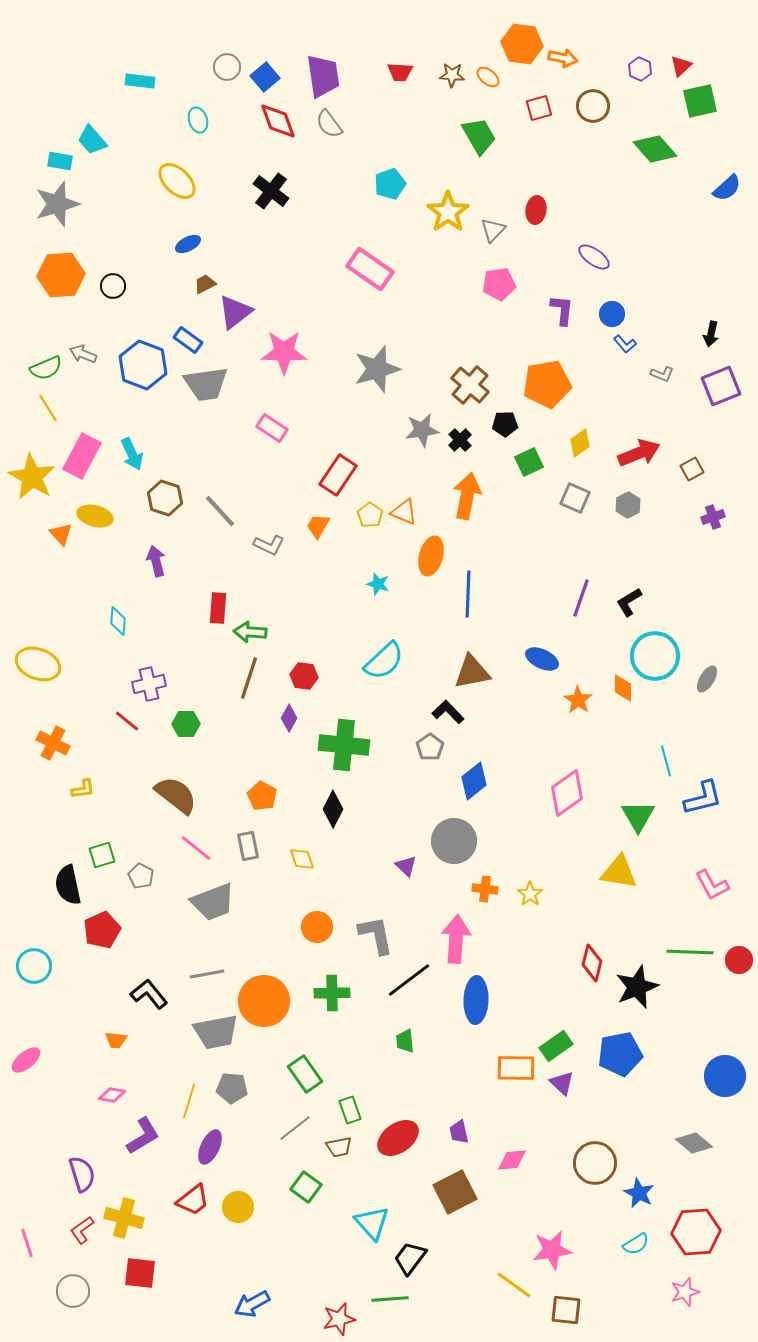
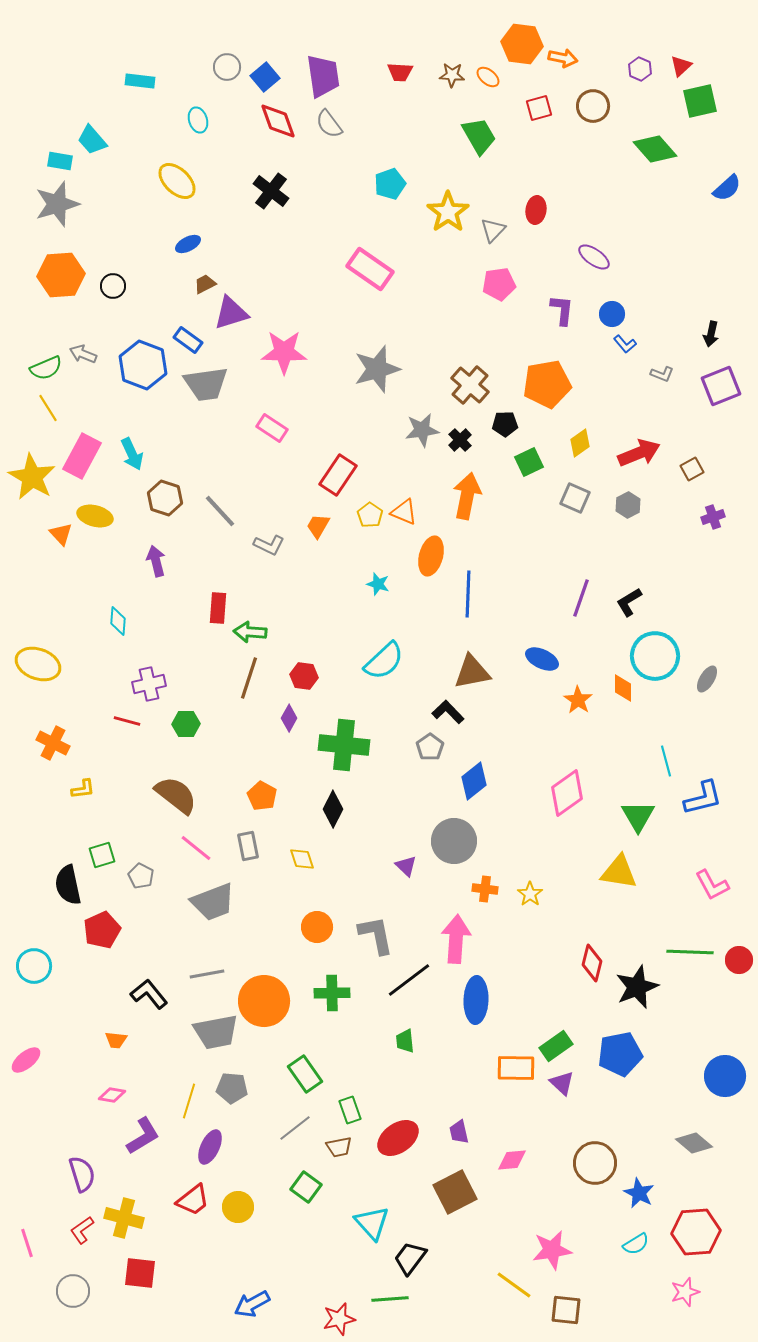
purple triangle at (235, 312): moved 4 px left, 1 px down; rotated 21 degrees clockwise
red line at (127, 721): rotated 24 degrees counterclockwise
